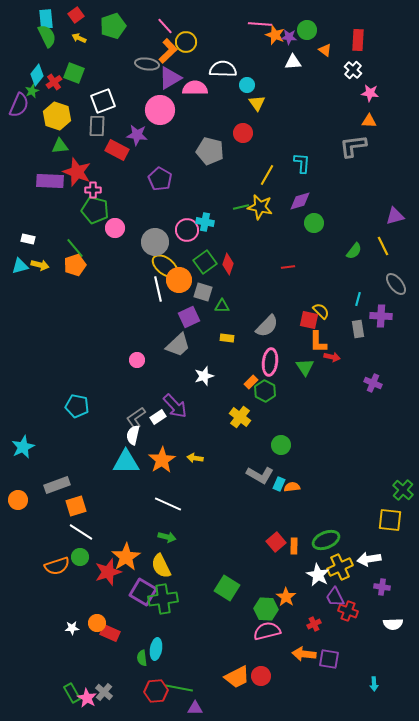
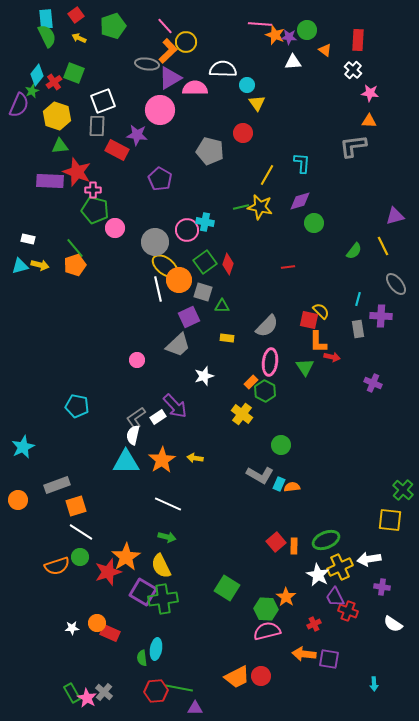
yellow cross at (240, 417): moved 2 px right, 3 px up
white semicircle at (393, 624): rotated 36 degrees clockwise
